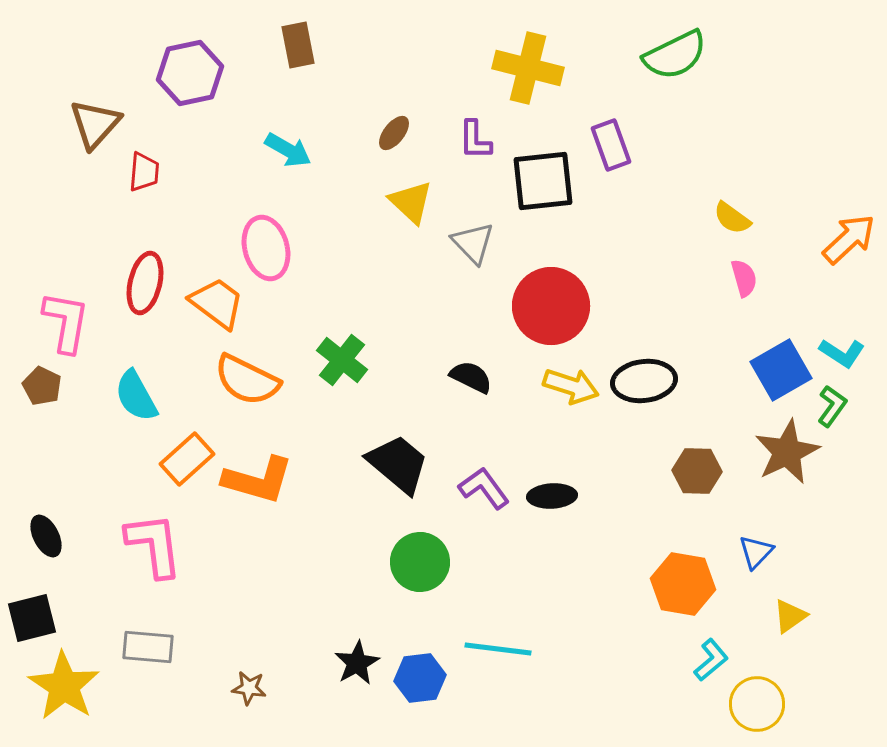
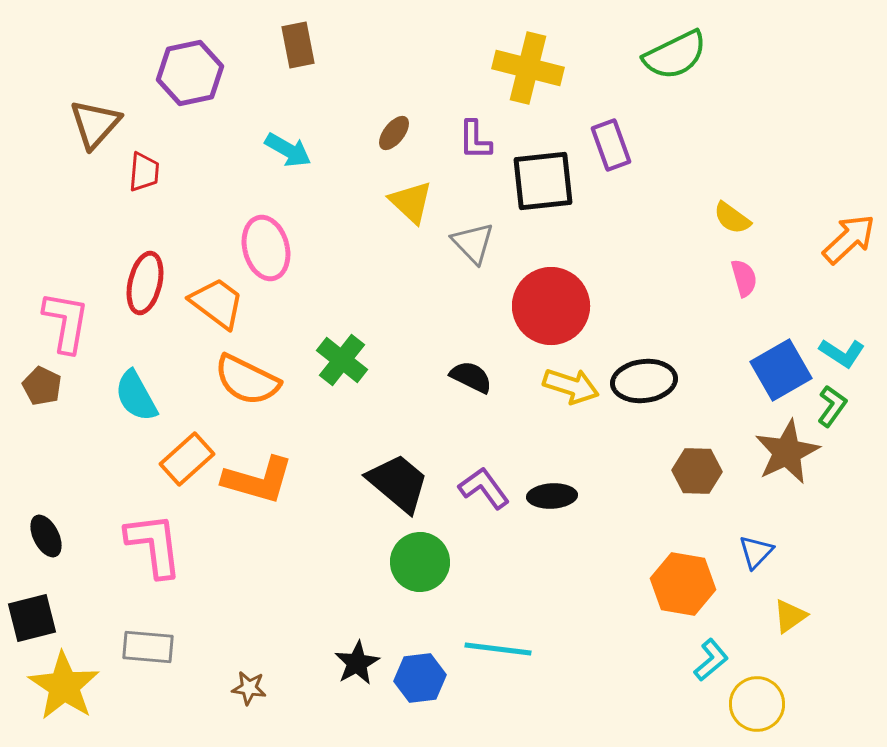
black trapezoid at (398, 464): moved 19 px down
